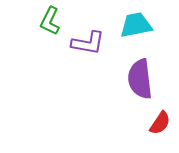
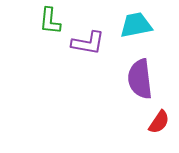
green L-shape: rotated 20 degrees counterclockwise
red semicircle: moved 1 px left, 1 px up
